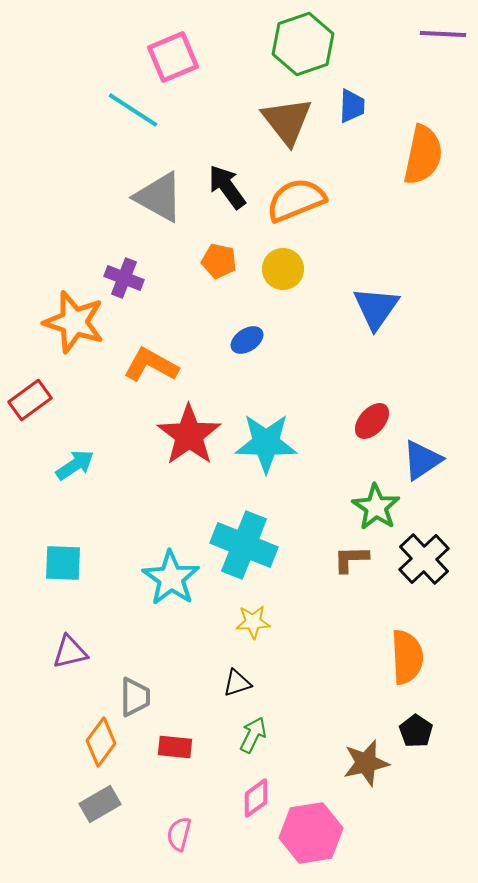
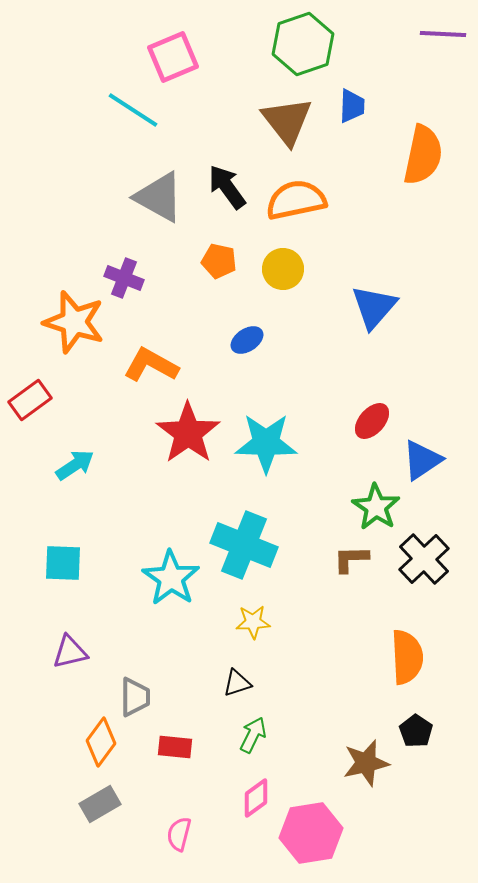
orange semicircle at (296, 200): rotated 10 degrees clockwise
blue triangle at (376, 308): moved 2 px left, 1 px up; rotated 6 degrees clockwise
red star at (189, 435): moved 1 px left, 2 px up
